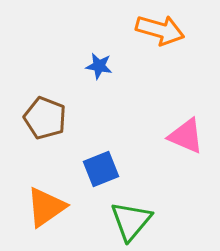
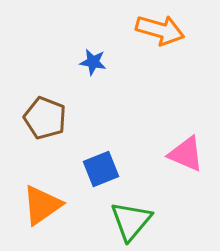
blue star: moved 6 px left, 4 px up
pink triangle: moved 18 px down
orange triangle: moved 4 px left, 2 px up
